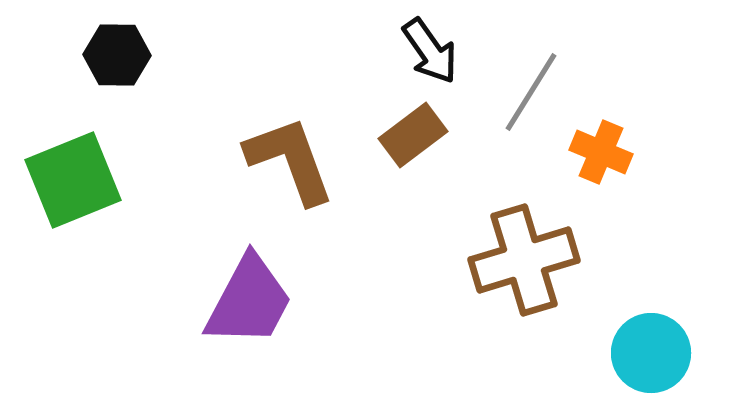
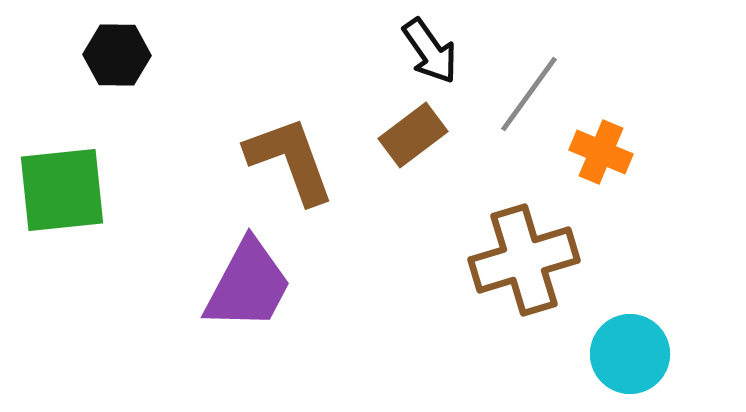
gray line: moved 2 px left, 2 px down; rotated 4 degrees clockwise
green square: moved 11 px left, 10 px down; rotated 16 degrees clockwise
purple trapezoid: moved 1 px left, 16 px up
cyan circle: moved 21 px left, 1 px down
